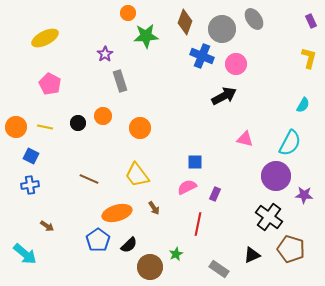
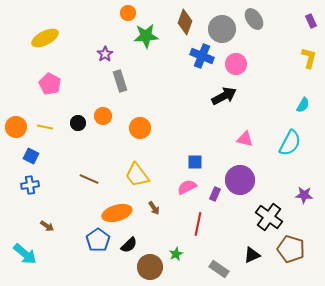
purple circle at (276, 176): moved 36 px left, 4 px down
